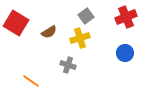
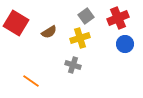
red cross: moved 8 px left, 1 px down
blue circle: moved 9 px up
gray cross: moved 5 px right
